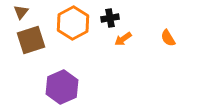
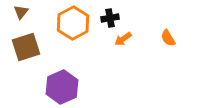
brown square: moved 5 px left, 7 px down
